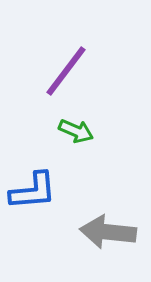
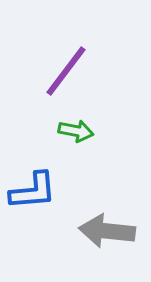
green arrow: rotated 12 degrees counterclockwise
gray arrow: moved 1 px left, 1 px up
